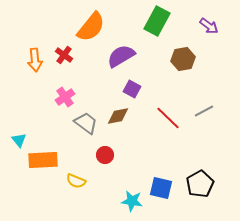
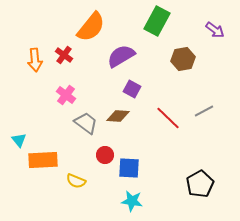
purple arrow: moved 6 px right, 4 px down
pink cross: moved 1 px right, 2 px up; rotated 18 degrees counterclockwise
brown diamond: rotated 15 degrees clockwise
blue square: moved 32 px left, 20 px up; rotated 10 degrees counterclockwise
